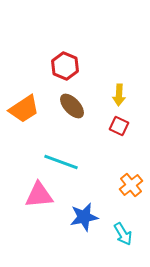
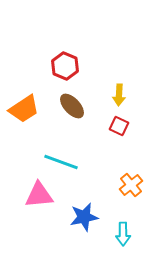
cyan arrow: rotated 30 degrees clockwise
